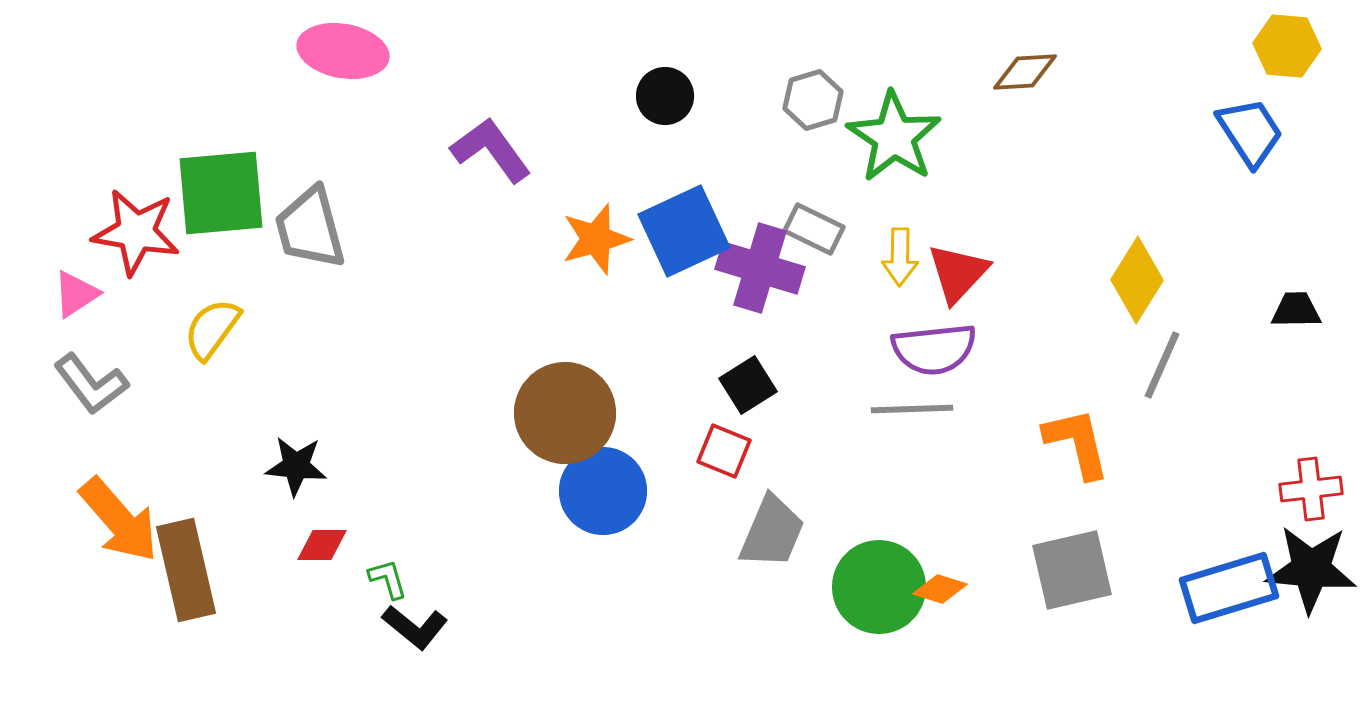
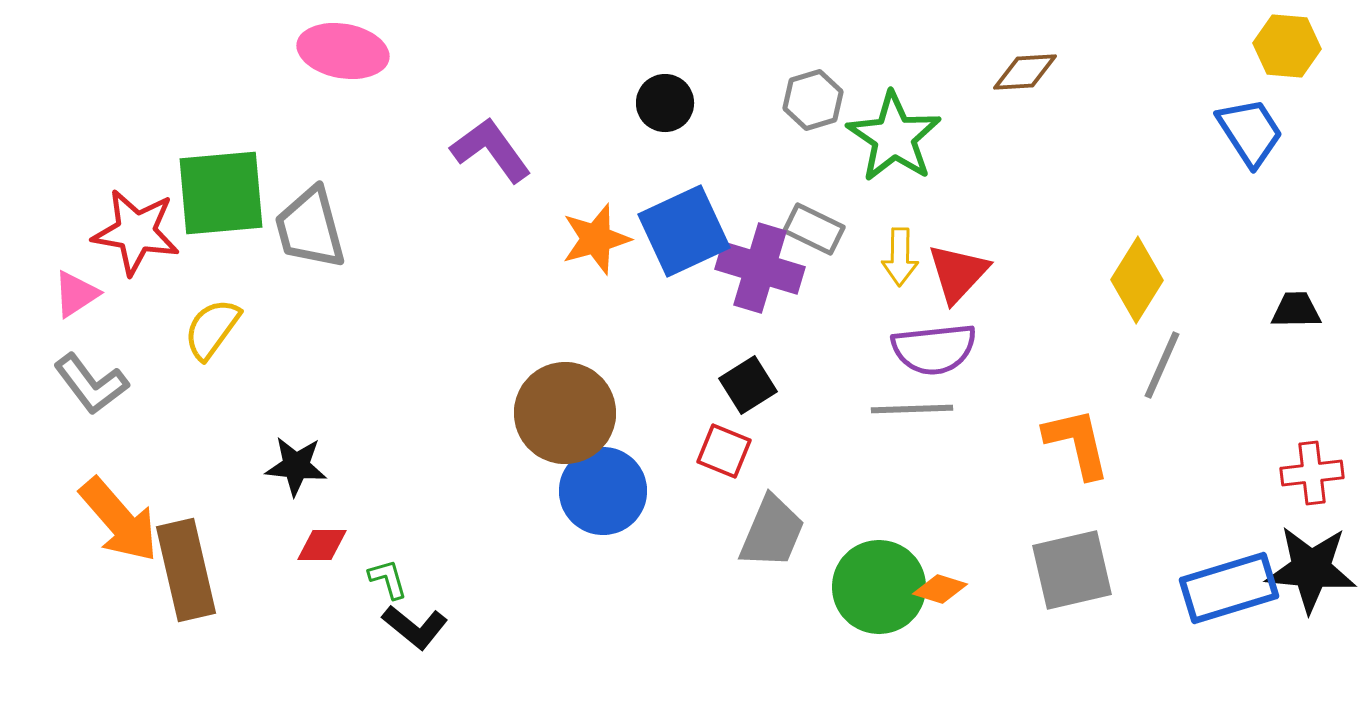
black circle at (665, 96): moved 7 px down
red cross at (1311, 489): moved 1 px right, 16 px up
